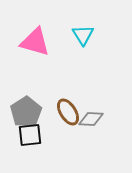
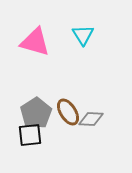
gray pentagon: moved 10 px right, 1 px down
